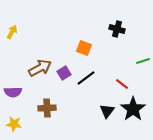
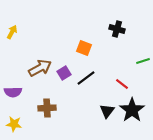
black star: moved 1 px left, 1 px down
